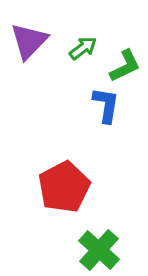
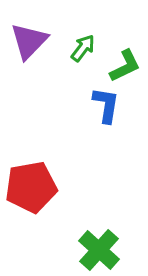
green arrow: rotated 16 degrees counterclockwise
red pentagon: moved 33 px left; rotated 18 degrees clockwise
